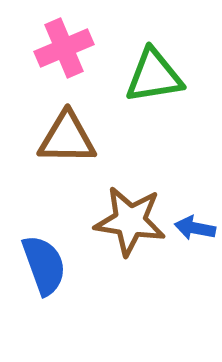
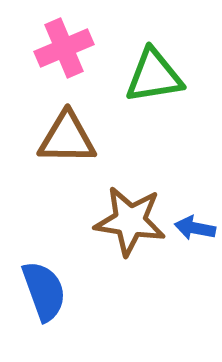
blue semicircle: moved 26 px down
